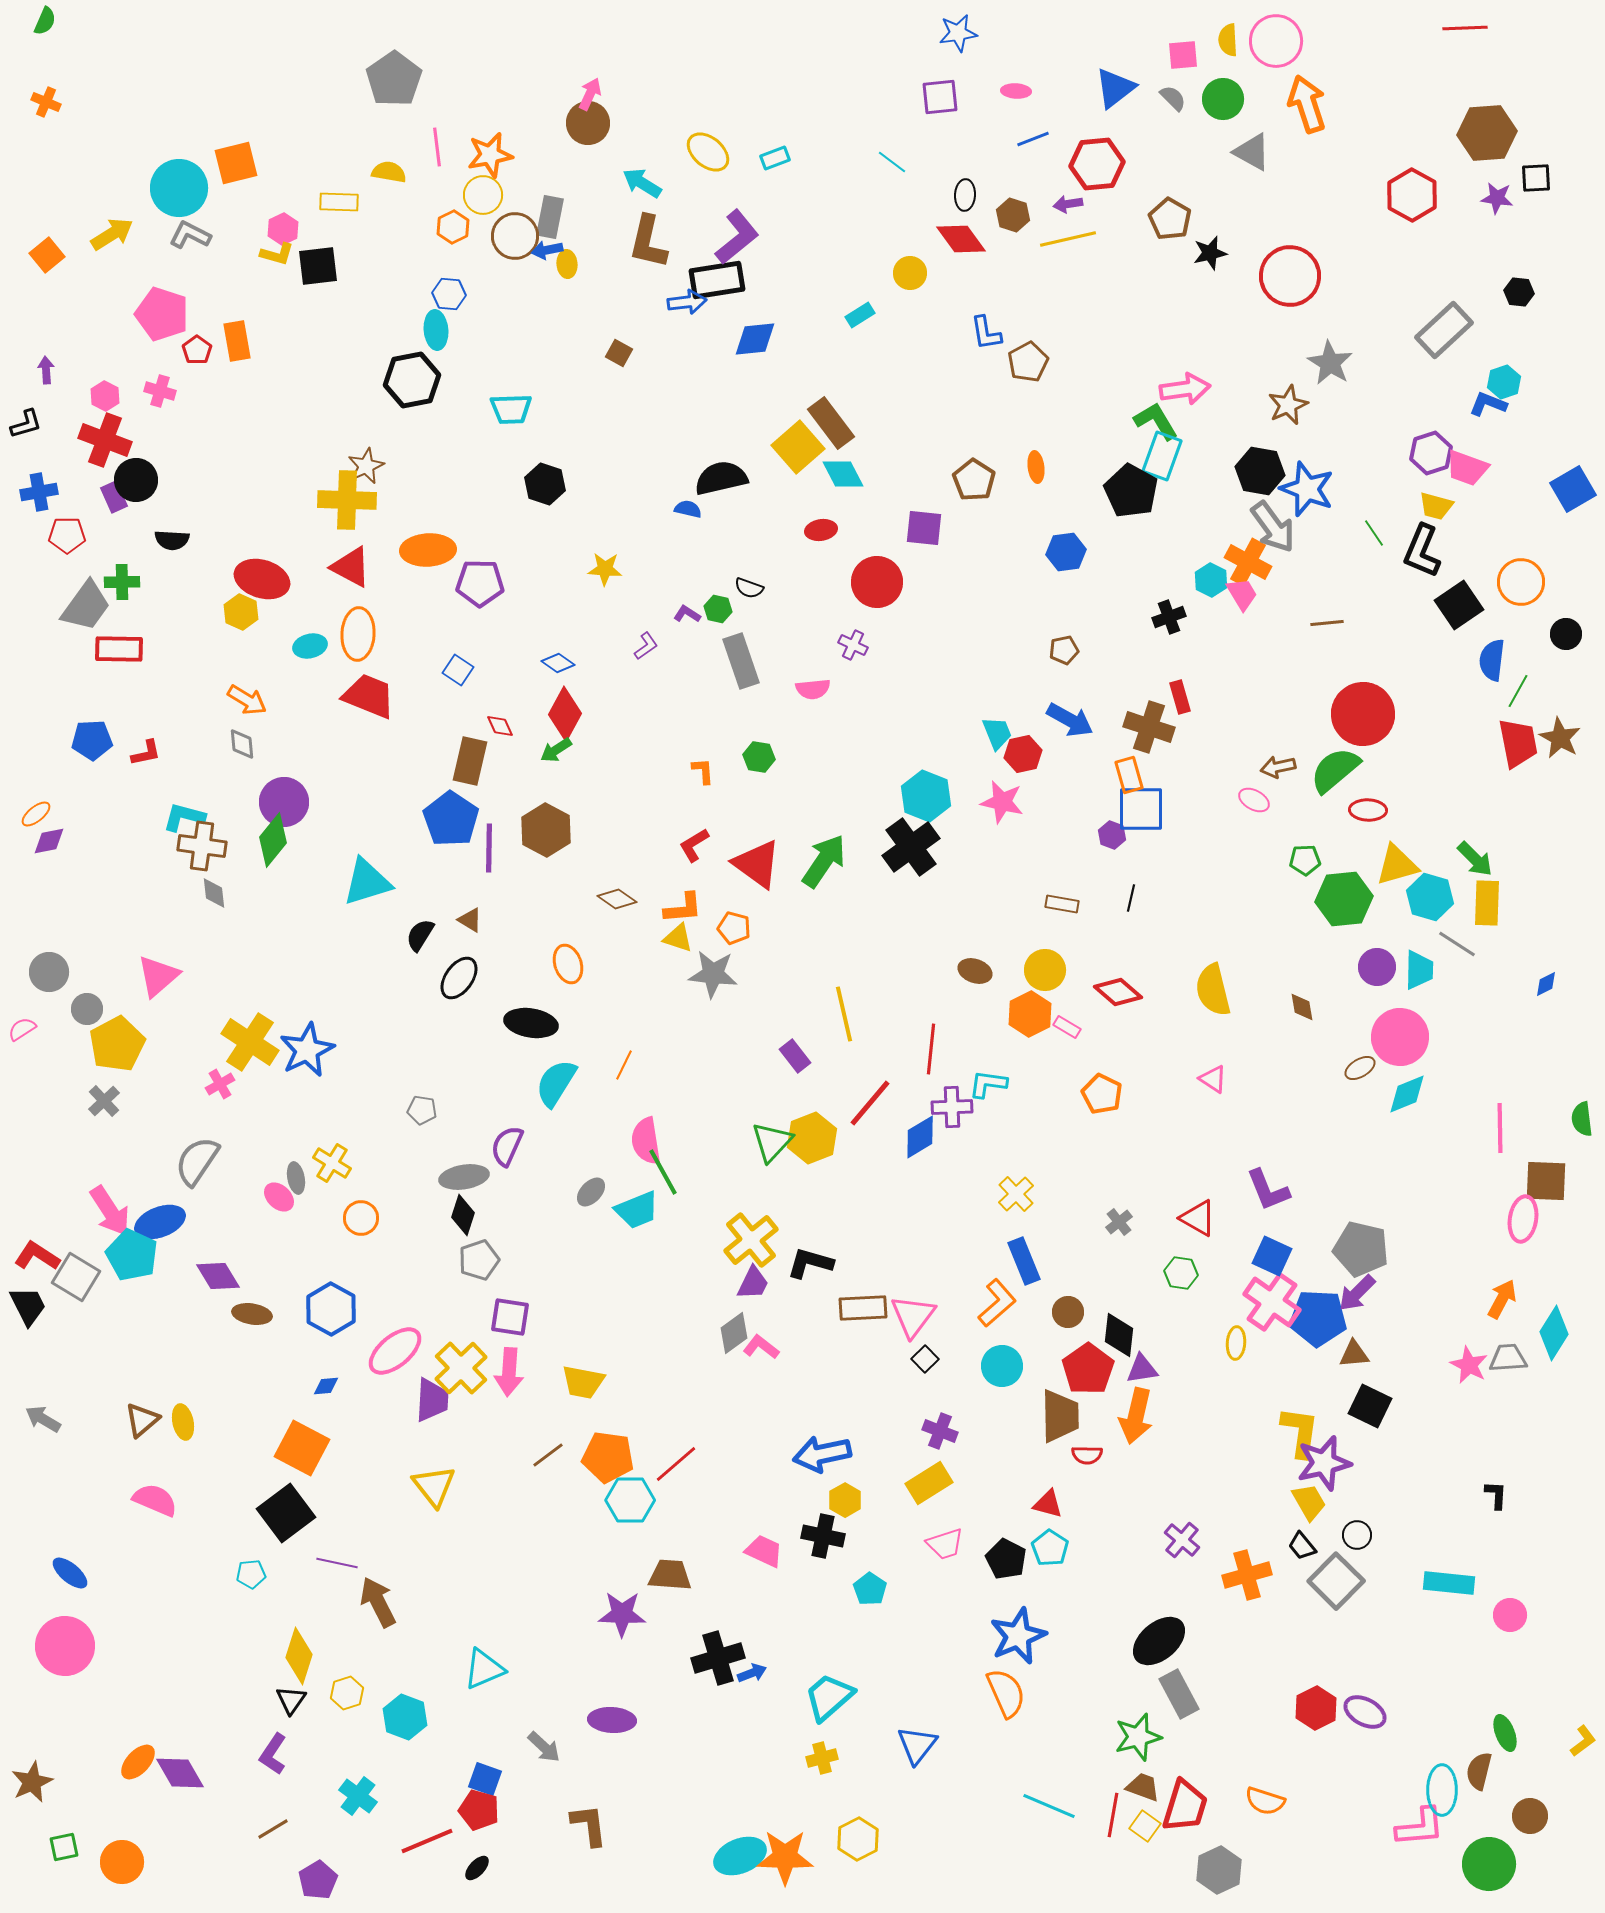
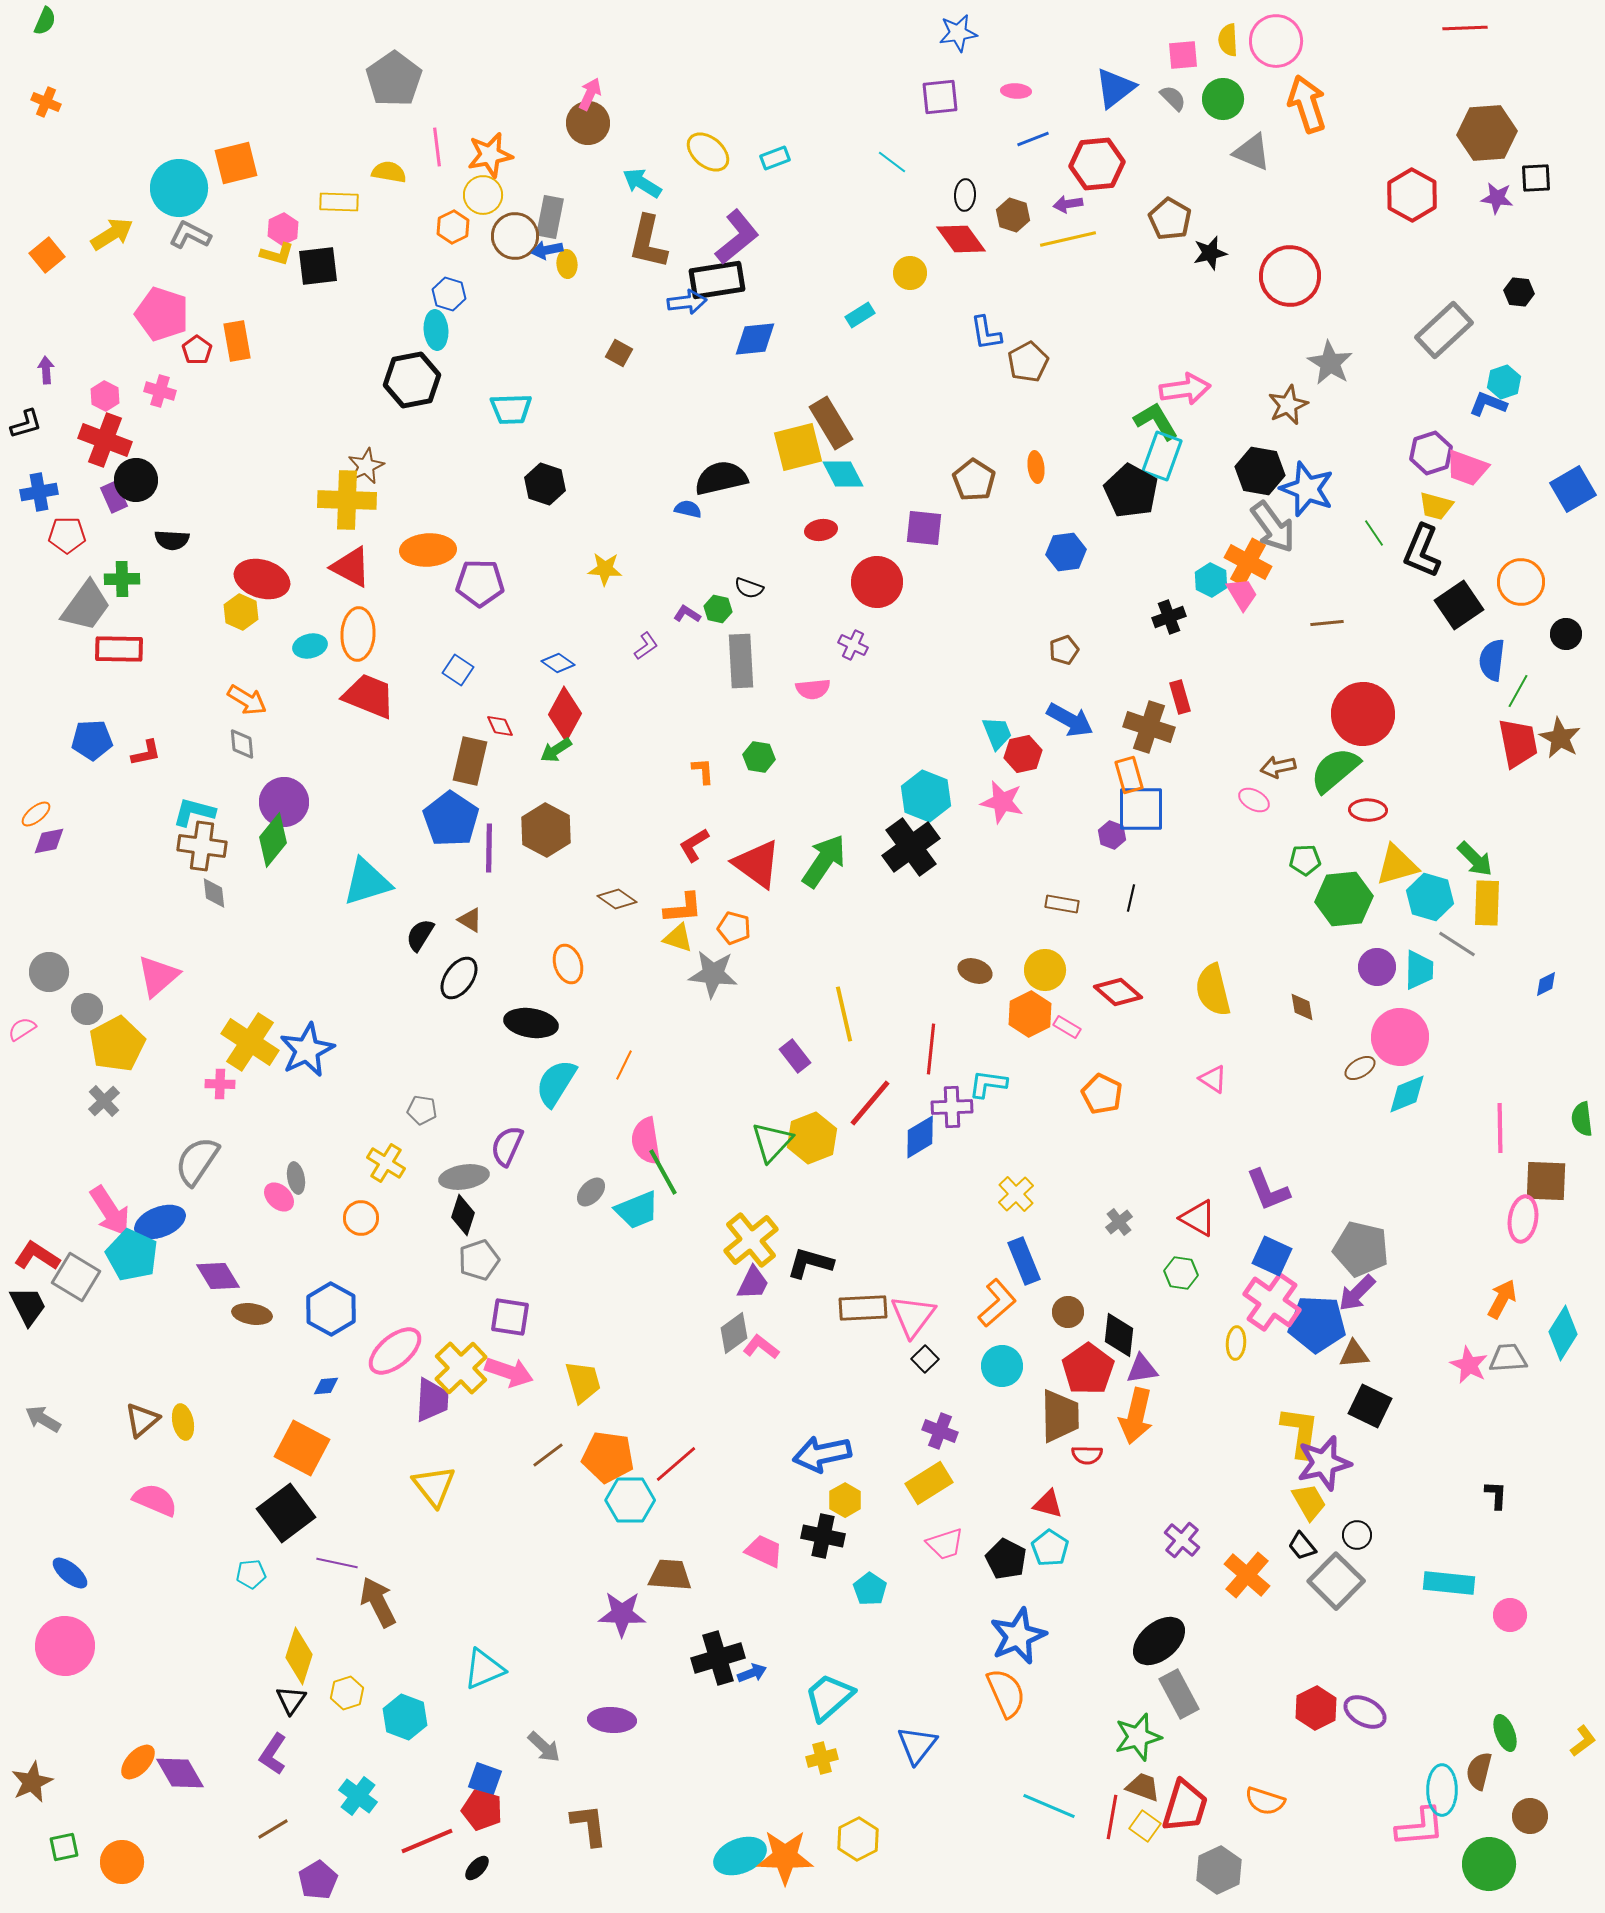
gray triangle at (1252, 152): rotated 6 degrees counterclockwise
blue hexagon at (449, 294): rotated 12 degrees clockwise
brown rectangle at (831, 423): rotated 6 degrees clockwise
yellow square at (798, 447): rotated 27 degrees clockwise
green cross at (122, 582): moved 3 px up
brown pentagon at (1064, 650): rotated 8 degrees counterclockwise
gray rectangle at (741, 661): rotated 16 degrees clockwise
cyan L-shape at (184, 817): moved 10 px right, 5 px up
pink cross at (220, 1084): rotated 32 degrees clockwise
yellow cross at (332, 1163): moved 54 px right
blue pentagon at (1318, 1318): moved 1 px left, 6 px down
cyan diamond at (1554, 1333): moved 9 px right
pink arrow at (509, 1372): rotated 75 degrees counterclockwise
yellow trapezoid at (583, 1382): rotated 117 degrees counterclockwise
orange cross at (1247, 1575): rotated 33 degrees counterclockwise
red pentagon at (479, 1810): moved 3 px right
red line at (1113, 1815): moved 1 px left, 2 px down
